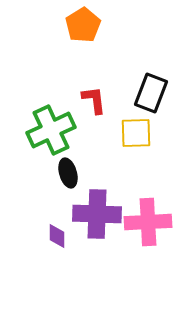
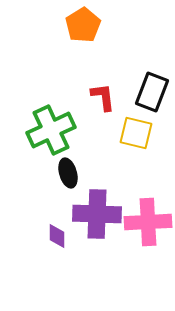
black rectangle: moved 1 px right, 1 px up
red L-shape: moved 9 px right, 3 px up
yellow square: rotated 16 degrees clockwise
